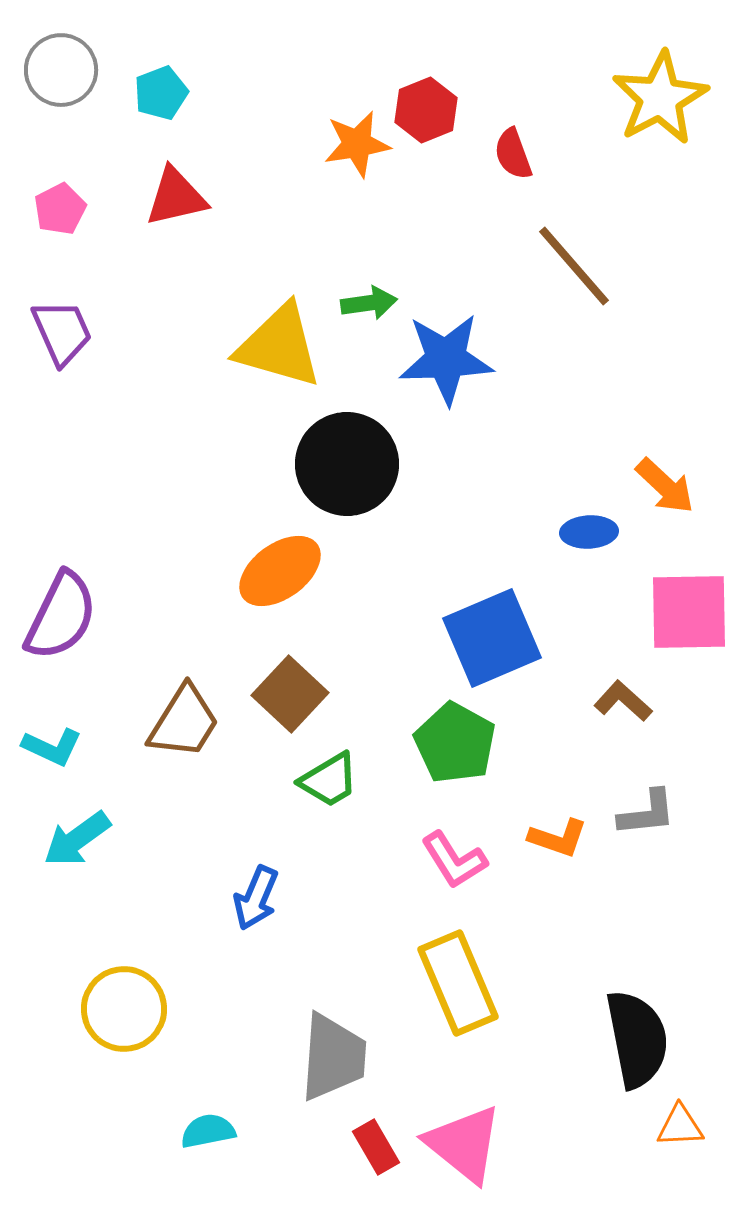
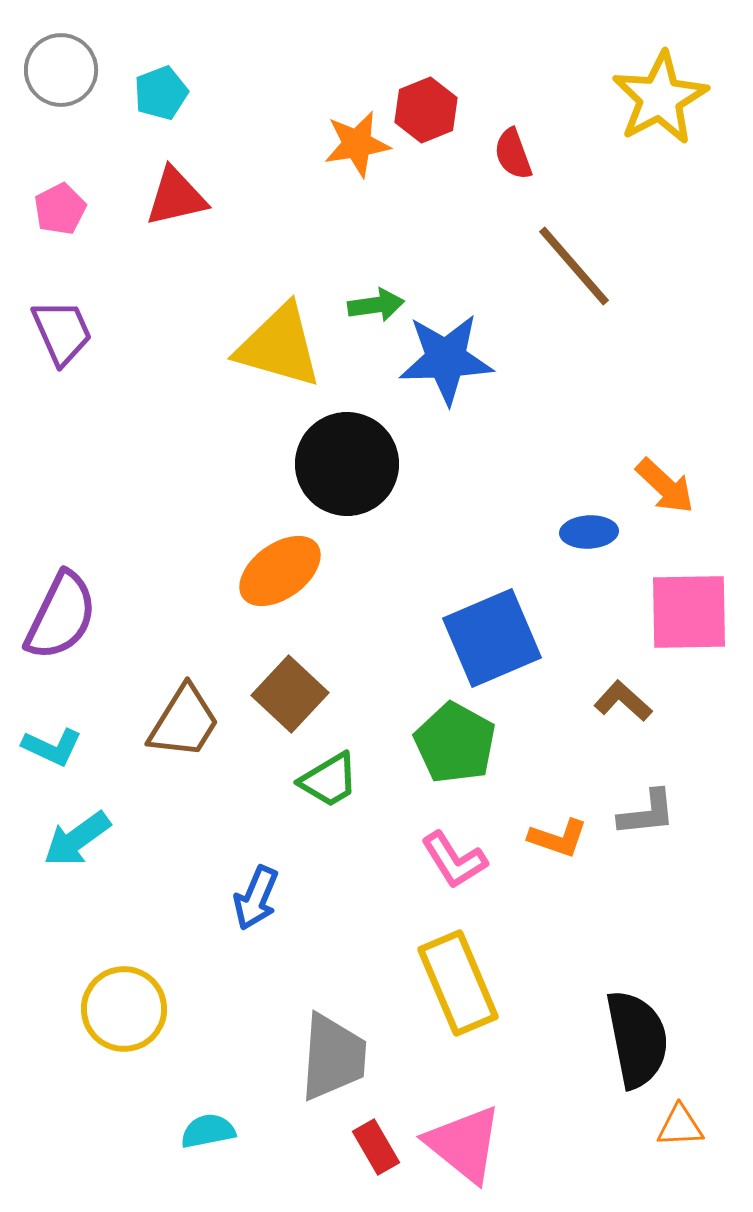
green arrow: moved 7 px right, 2 px down
